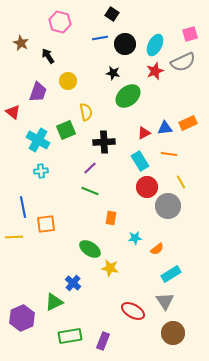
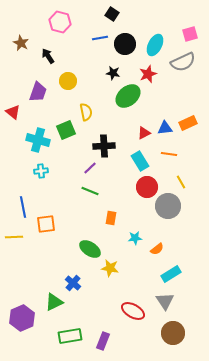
red star at (155, 71): moved 7 px left, 3 px down
cyan cross at (38, 140): rotated 15 degrees counterclockwise
black cross at (104, 142): moved 4 px down
